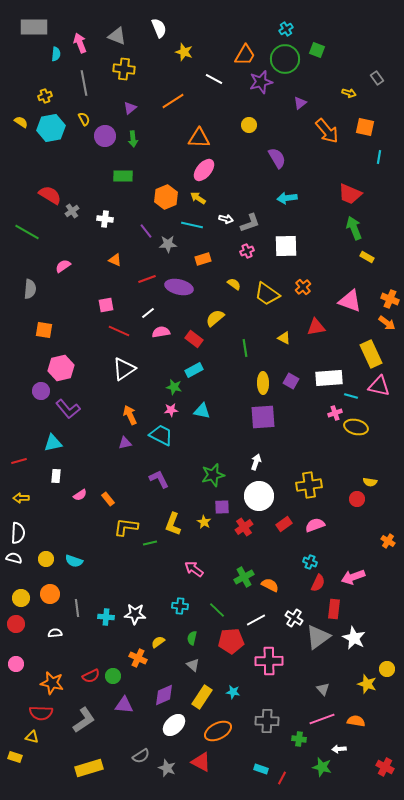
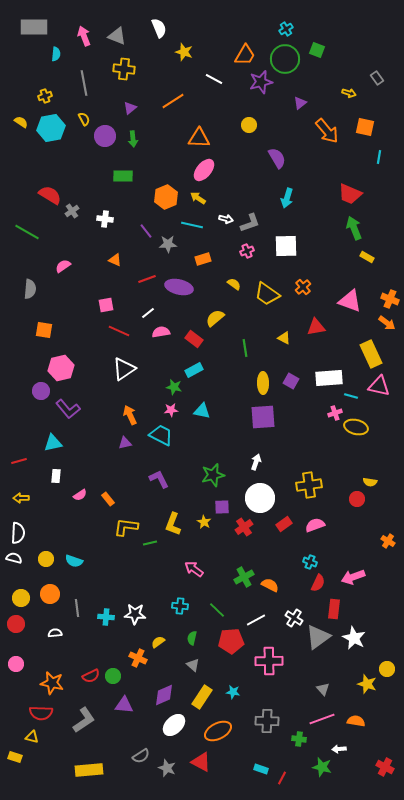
pink arrow at (80, 43): moved 4 px right, 7 px up
cyan arrow at (287, 198): rotated 66 degrees counterclockwise
white circle at (259, 496): moved 1 px right, 2 px down
yellow rectangle at (89, 768): moved 2 px down; rotated 12 degrees clockwise
